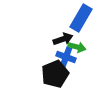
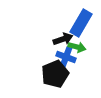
blue rectangle: moved 5 px down
